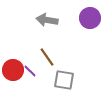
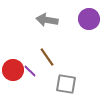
purple circle: moved 1 px left, 1 px down
gray square: moved 2 px right, 4 px down
